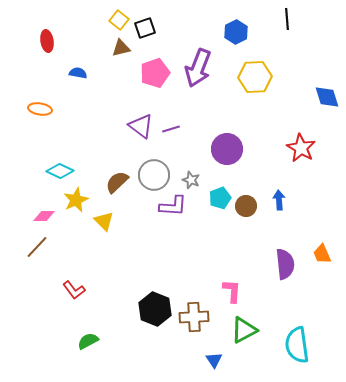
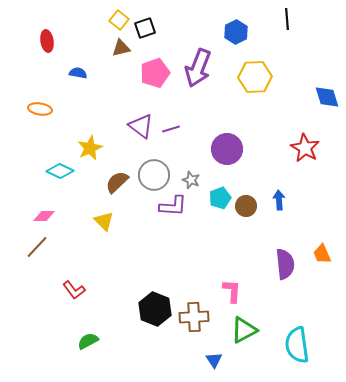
red star: moved 4 px right
yellow star: moved 14 px right, 52 px up
